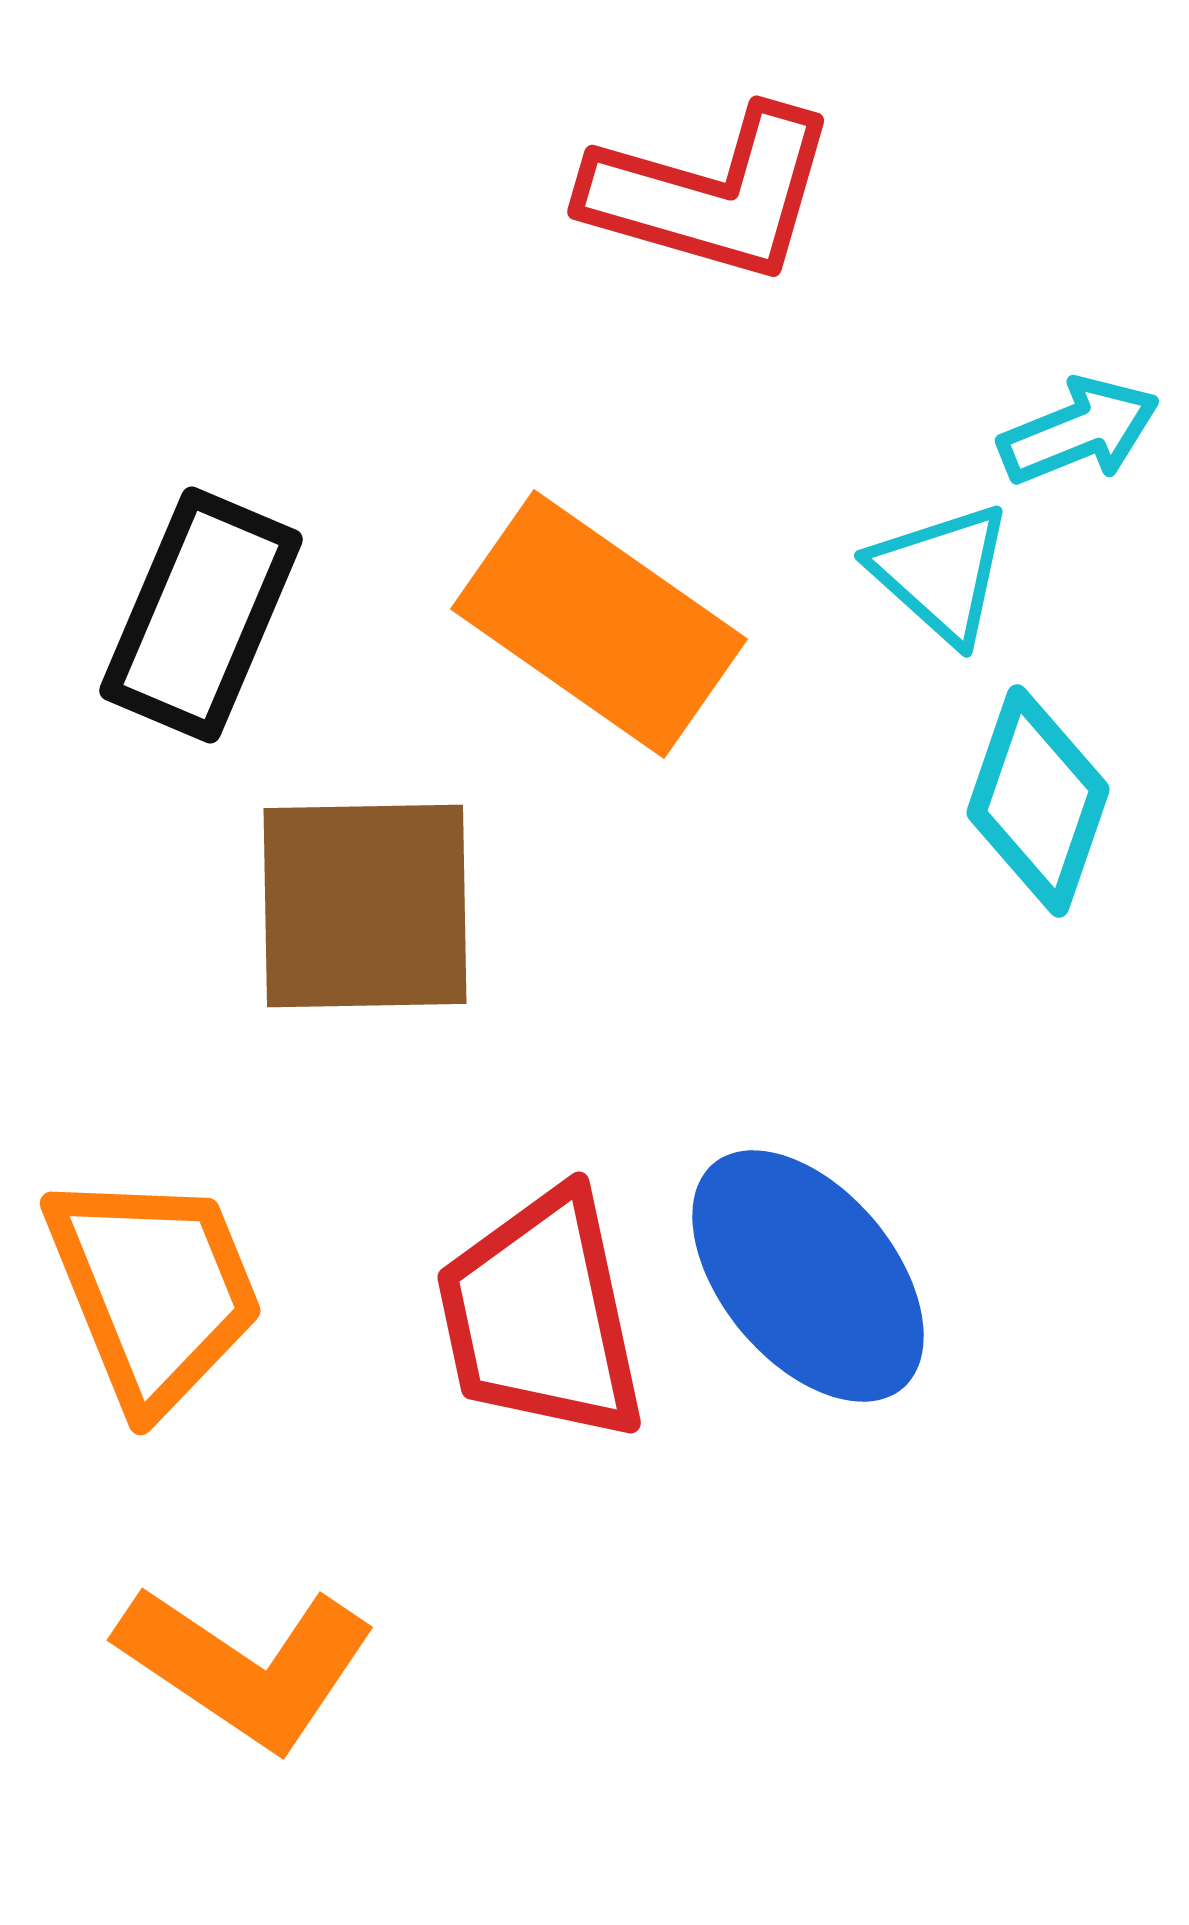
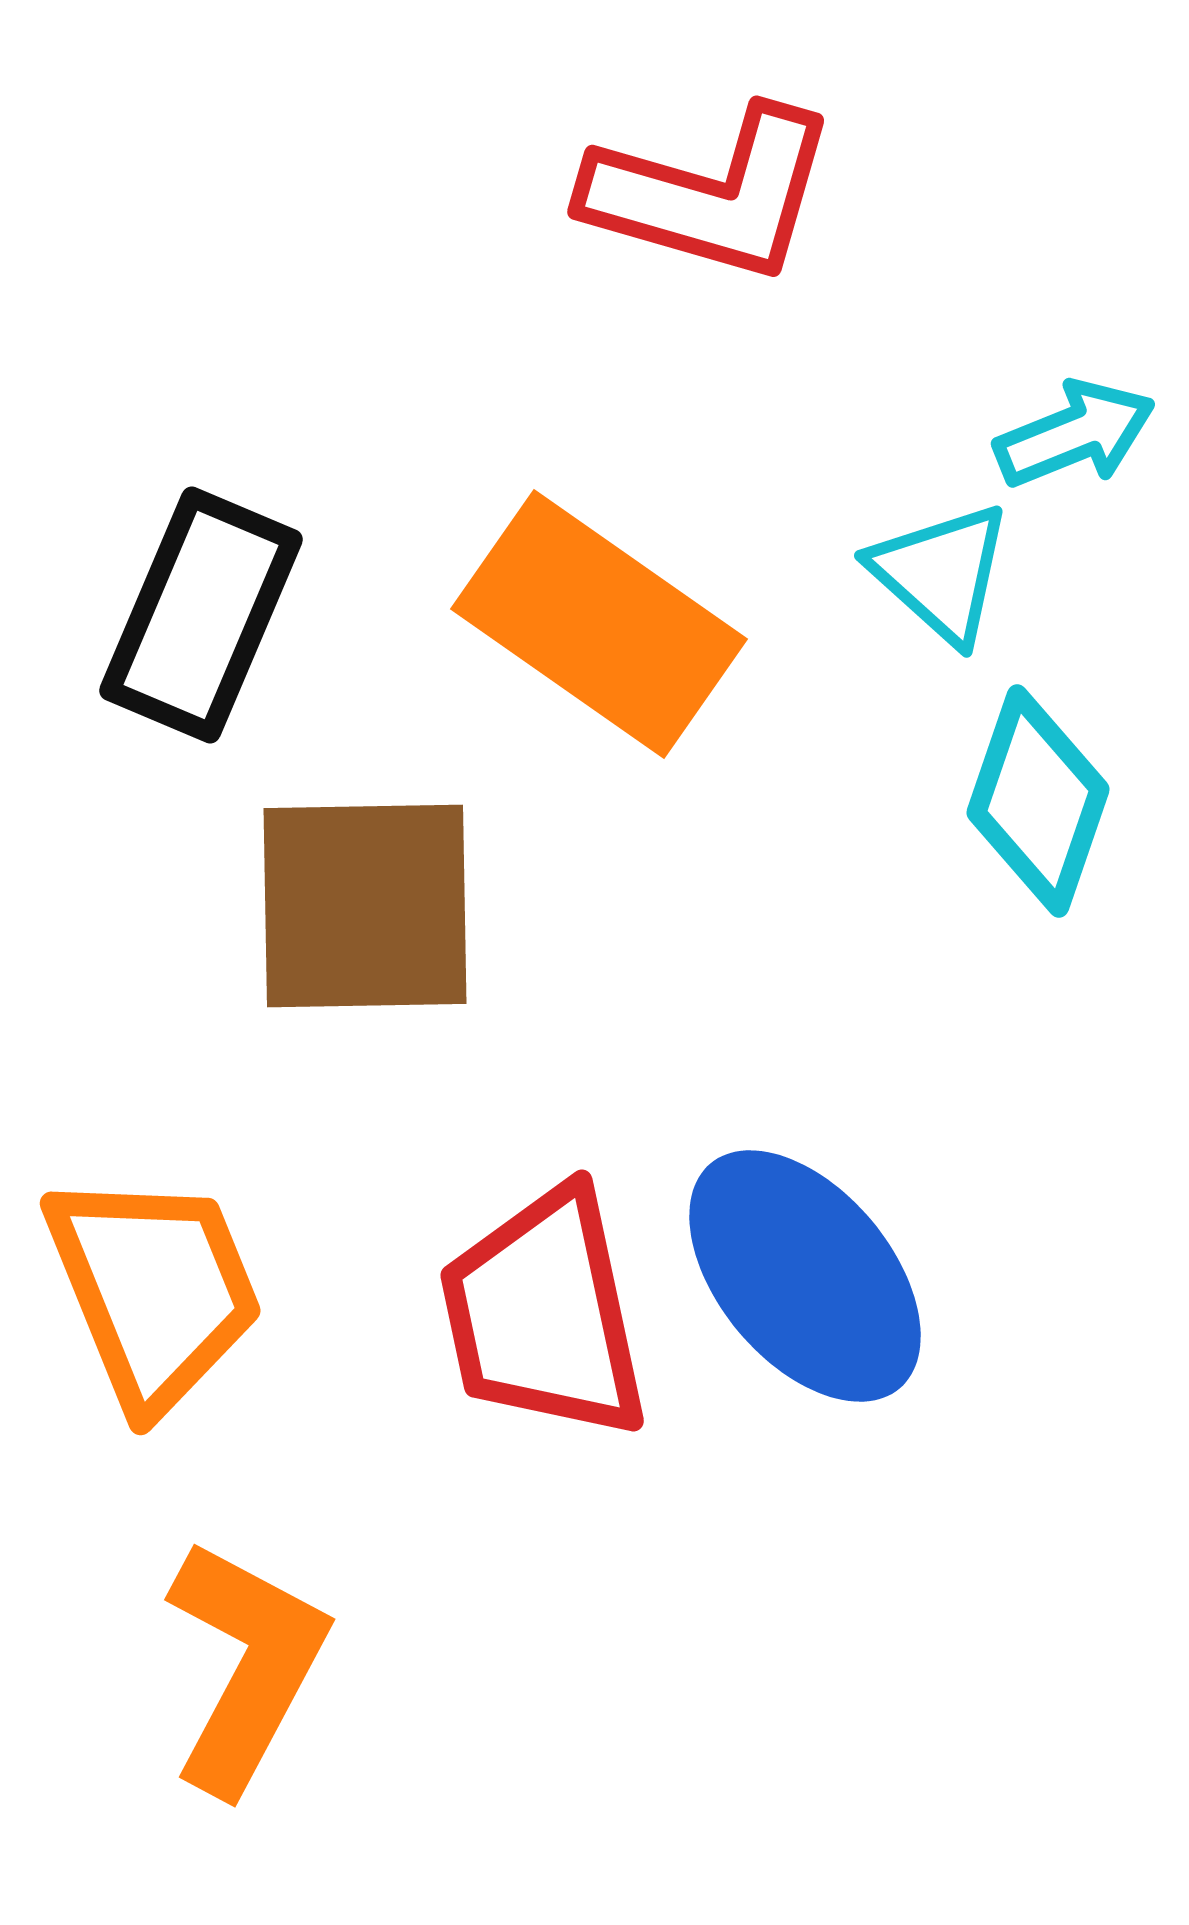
cyan arrow: moved 4 px left, 3 px down
blue ellipse: moved 3 px left
red trapezoid: moved 3 px right, 2 px up
orange L-shape: rotated 96 degrees counterclockwise
